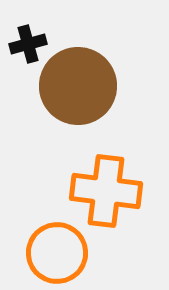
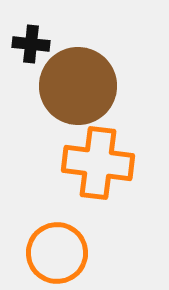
black cross: moved 3 px right; rotated 21 degrees clockwise
orange cross: moved 8 px left, 28 px up
